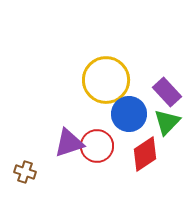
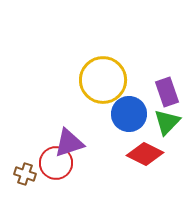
yellow circle: moved 3 px left
purple rectangle: rotated 24 degrees clockwise
red circle: moved 41 px left, 17 px down
red diamond: rotated 60 degrees clockwise
brown cross: moved 2 px down
